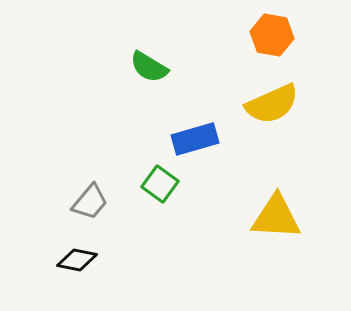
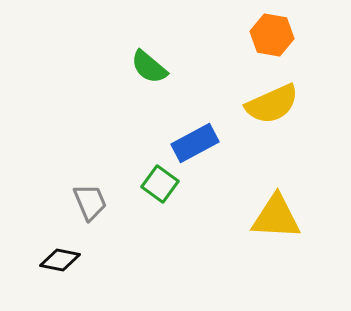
green semicircle: rotated 9 degrees clockwise
blue rectangle: moved 4 px down; rotated 12 degrees counterclockwise
gray trapezoid: rotated 63 degrees counterclockwise
black diamond: moved 17 px left
